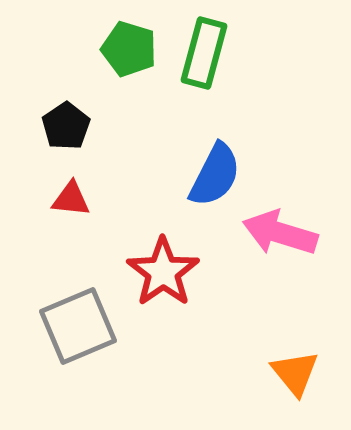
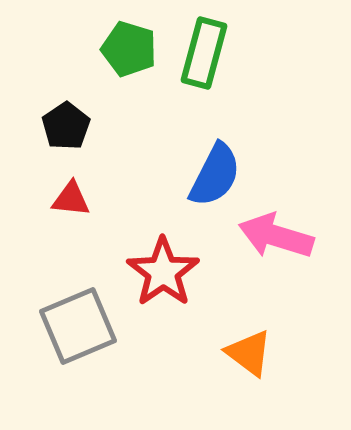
pink arrow: moved 4 px left, 3 px down
orange triangle: moved 46 px left, 20 px up; rotated 14 degrees counterclockwise
